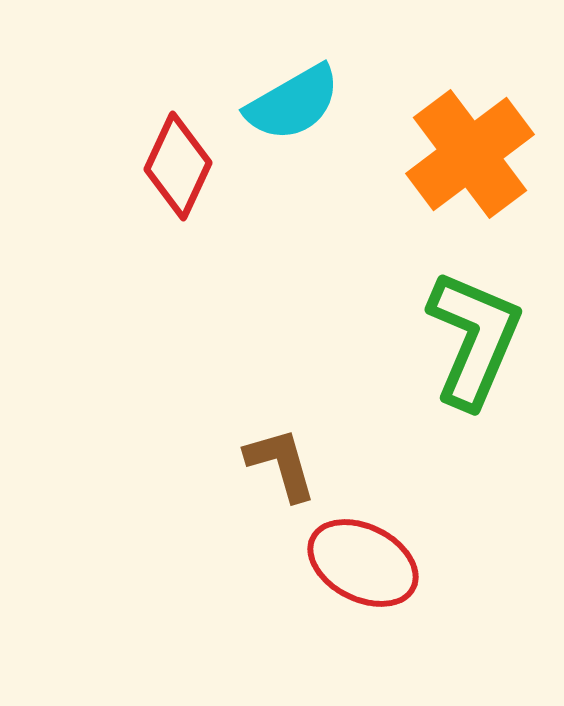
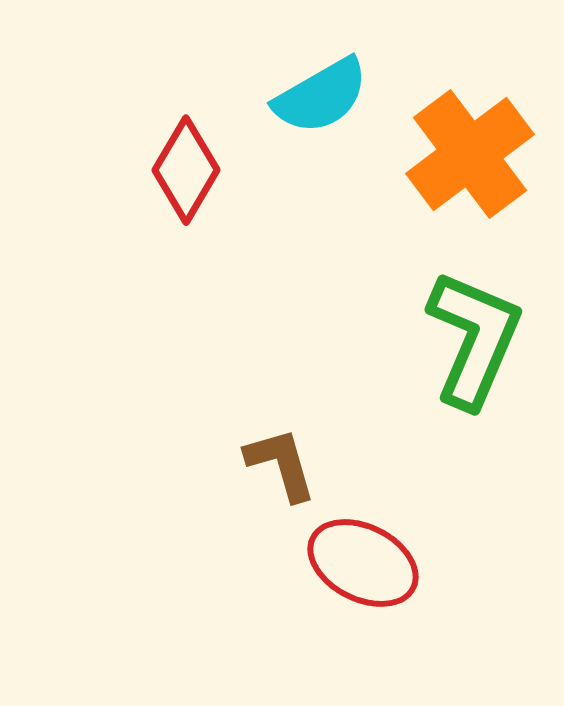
cyan semicircle: moved 28 px right, 7 px up
red diamond: moved 8 px right, 4 px down; rotated 6 degrees clockwise
